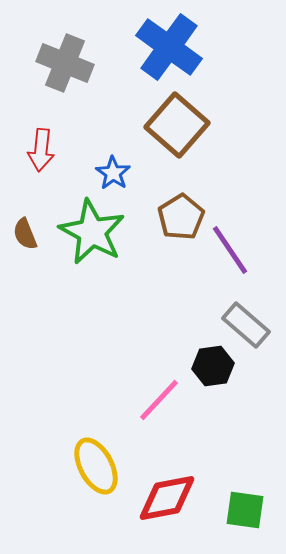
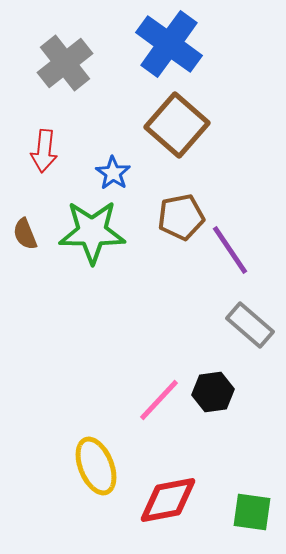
blue cross: moved 3 px up
gray cross: rotated 30 degrees clockwise
red arrow: moved 3 px right, 1 px down
brown pentagon: rotated 21 degrees clockwise
green star: rotated 28 degrees counterclockwise
gray rectangle: moved 4 px right
black hexagon: moved 26 px down
yellow ellipse: rotated 6 degrees clockwise
red diamond: moved 1 px right, 2 px down
green square: moved 7 px right, 2 px down
